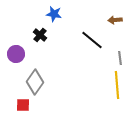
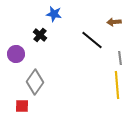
brown arrow: moved 1 px left, 2 px down
red square: moved 1 px left, 1 px down
